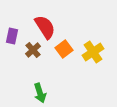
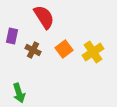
red semicircle: moved 1 px left, 10 px up
brown cross: rotated 21 degrees counterclockwise
green arrow: moved 21 px left
